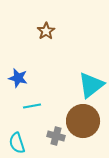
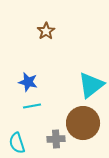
blue star: moved 10 px right, 4 px down
brown circle: moved 2 px down
gray cross: moved 3 px down; rotated 18 degrees counterclockwise
